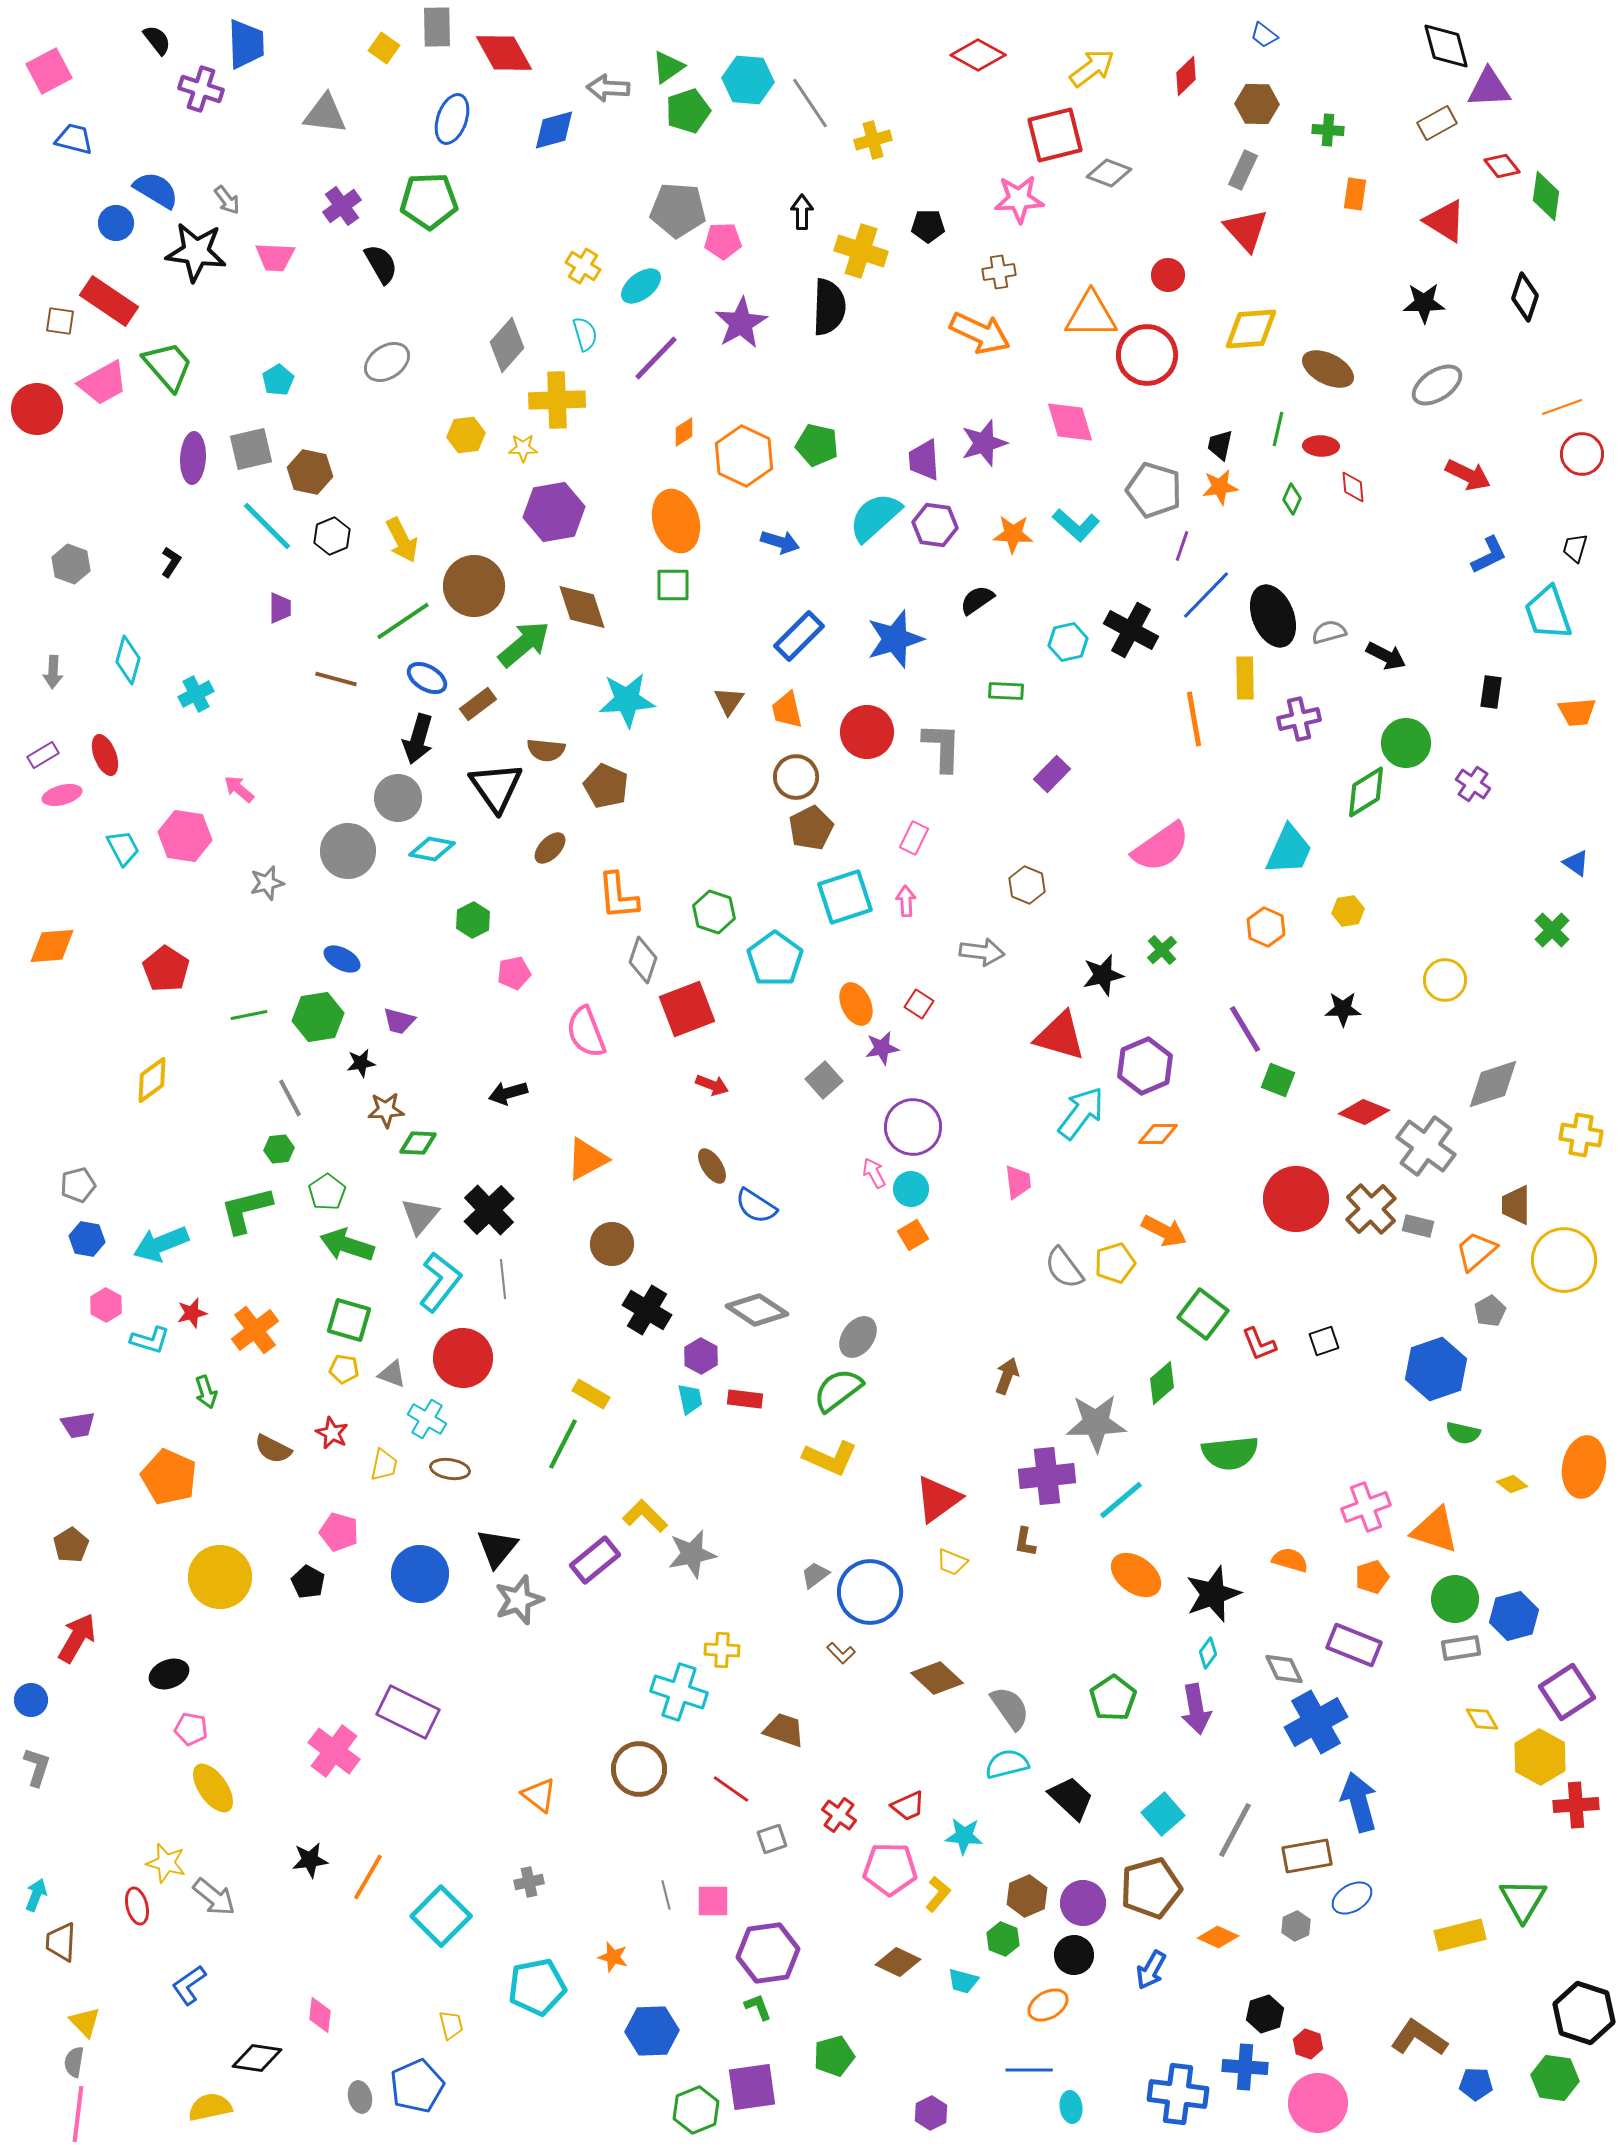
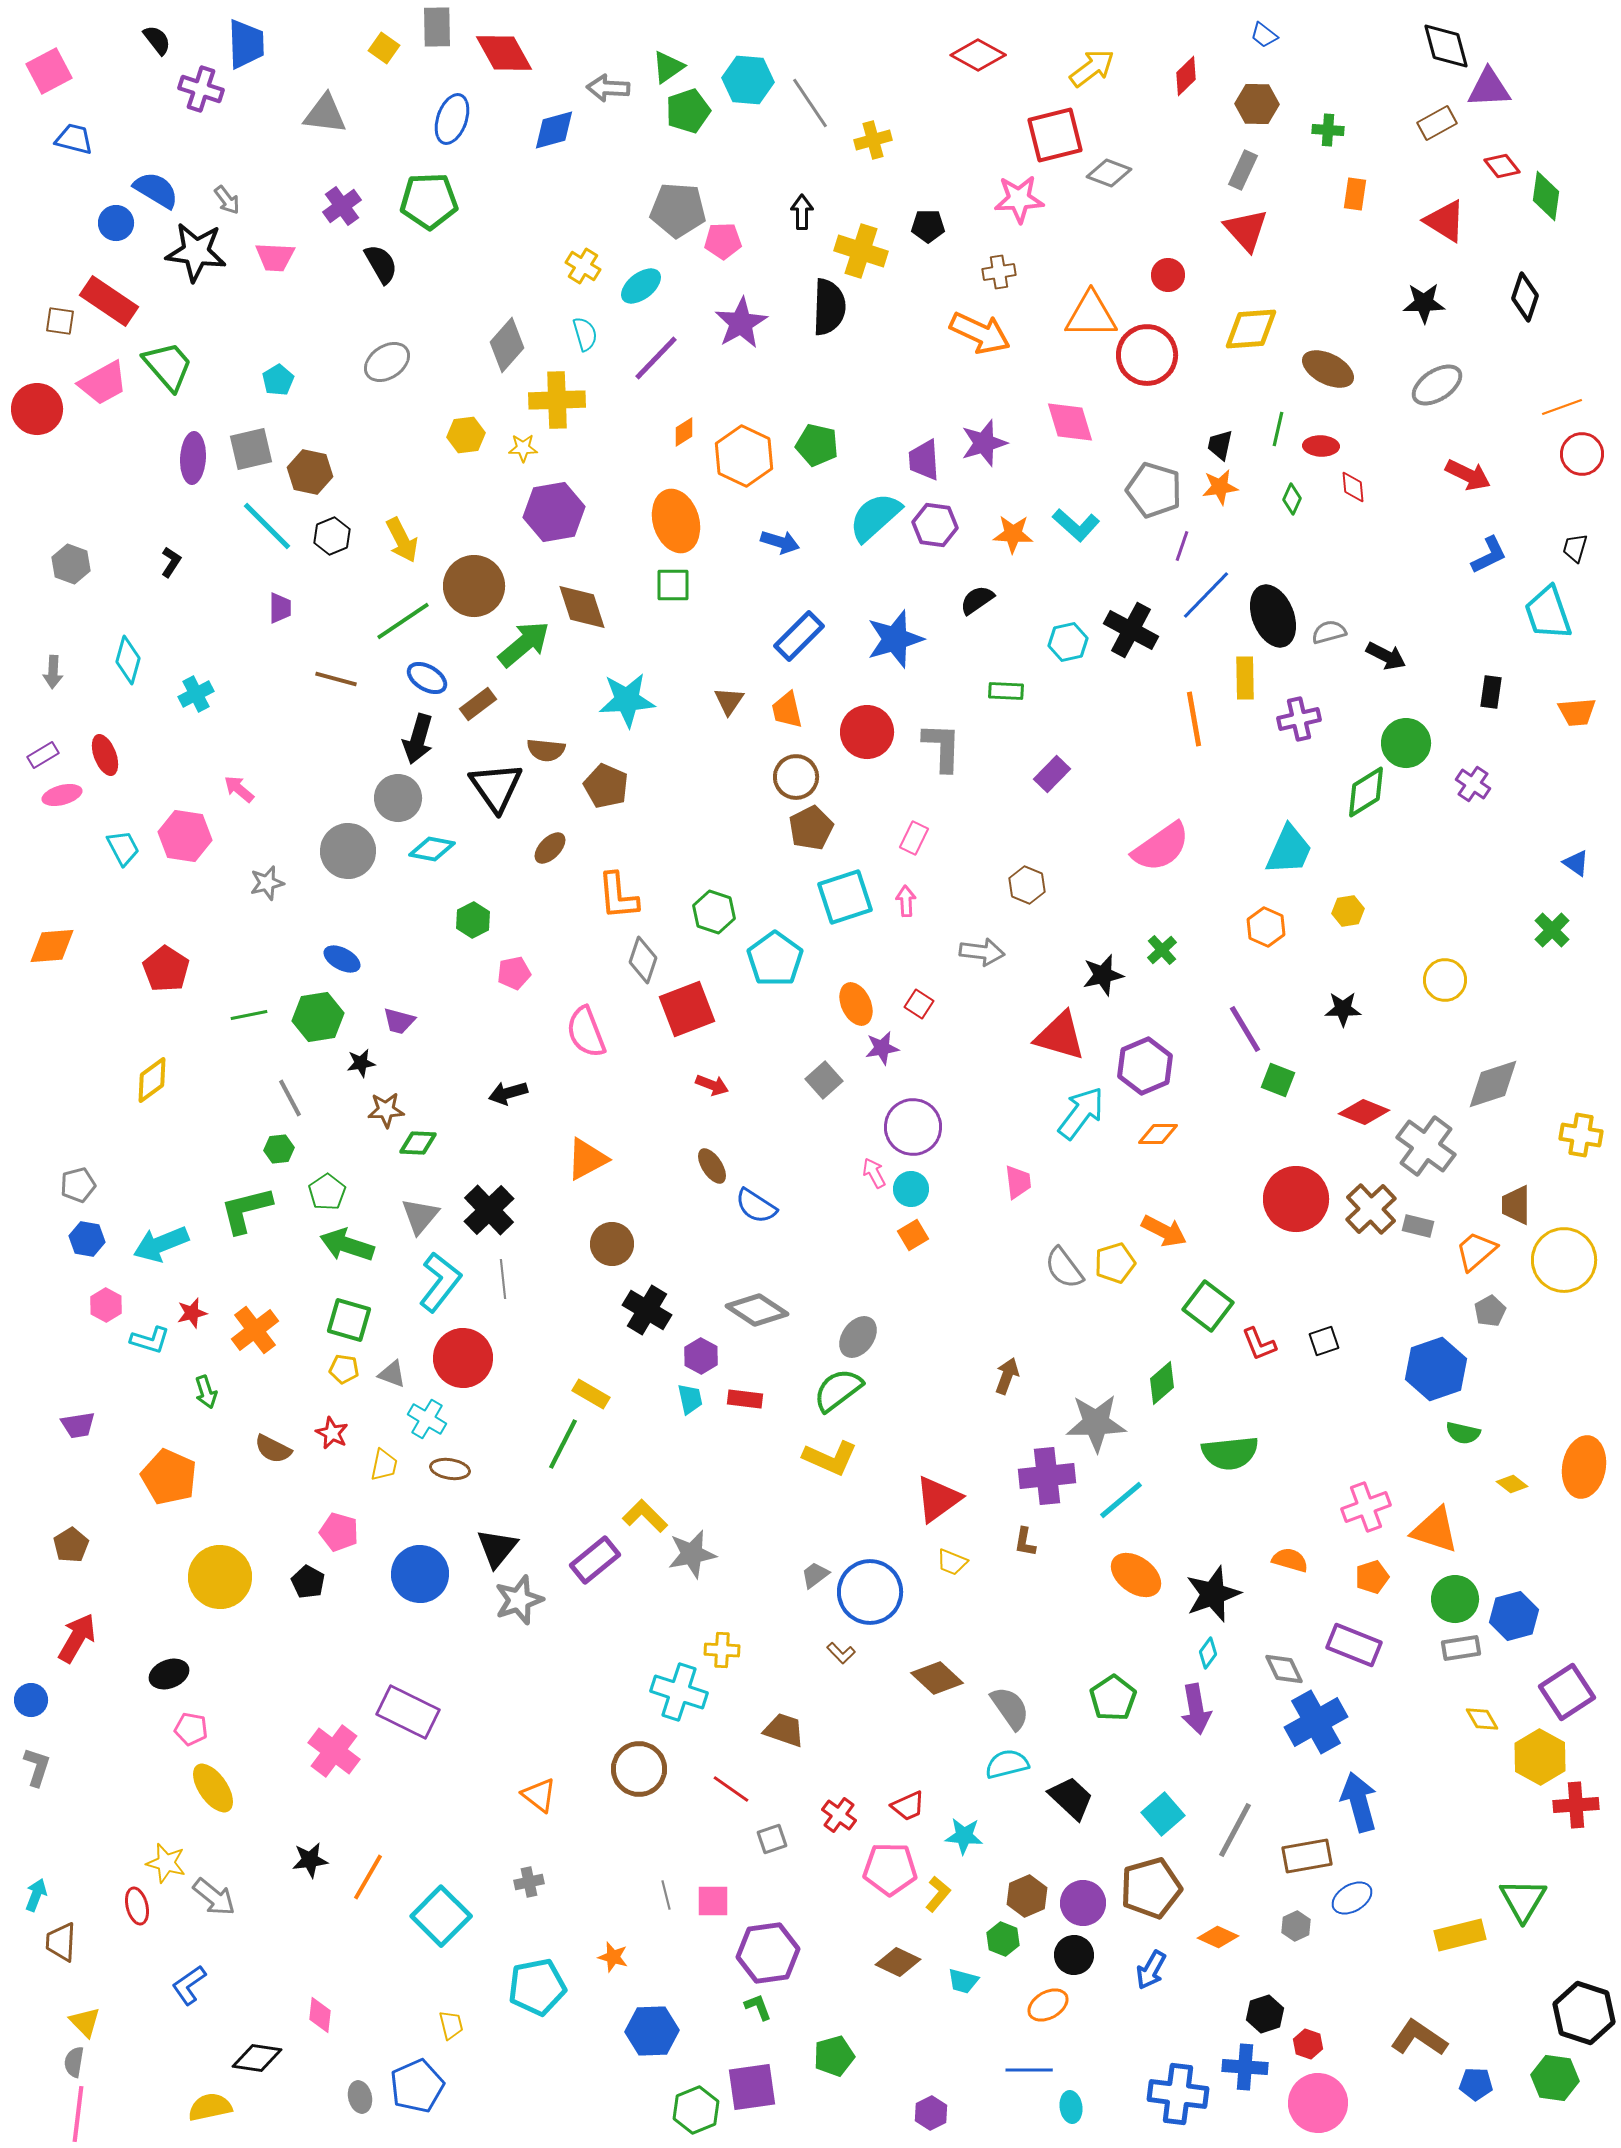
green square at (1203, 1314): moved 5 px right, 8 px up
